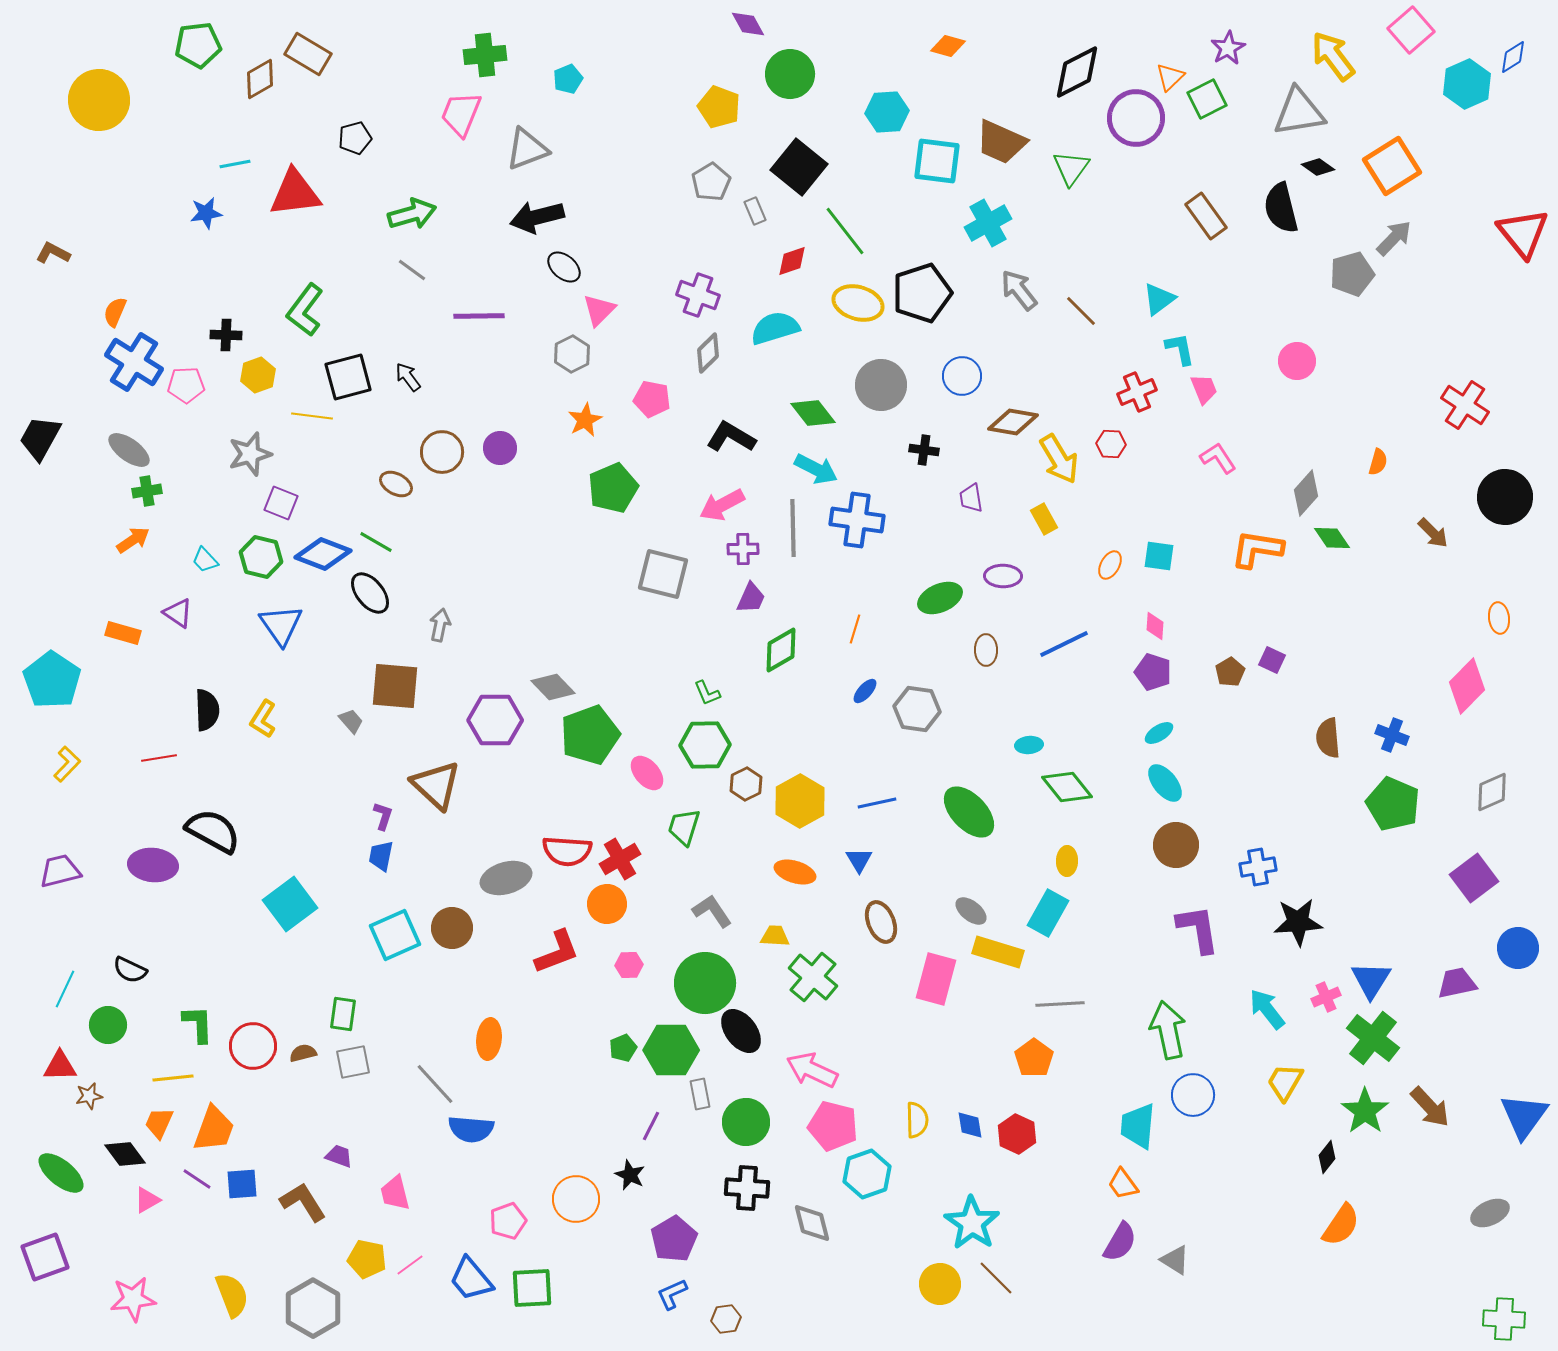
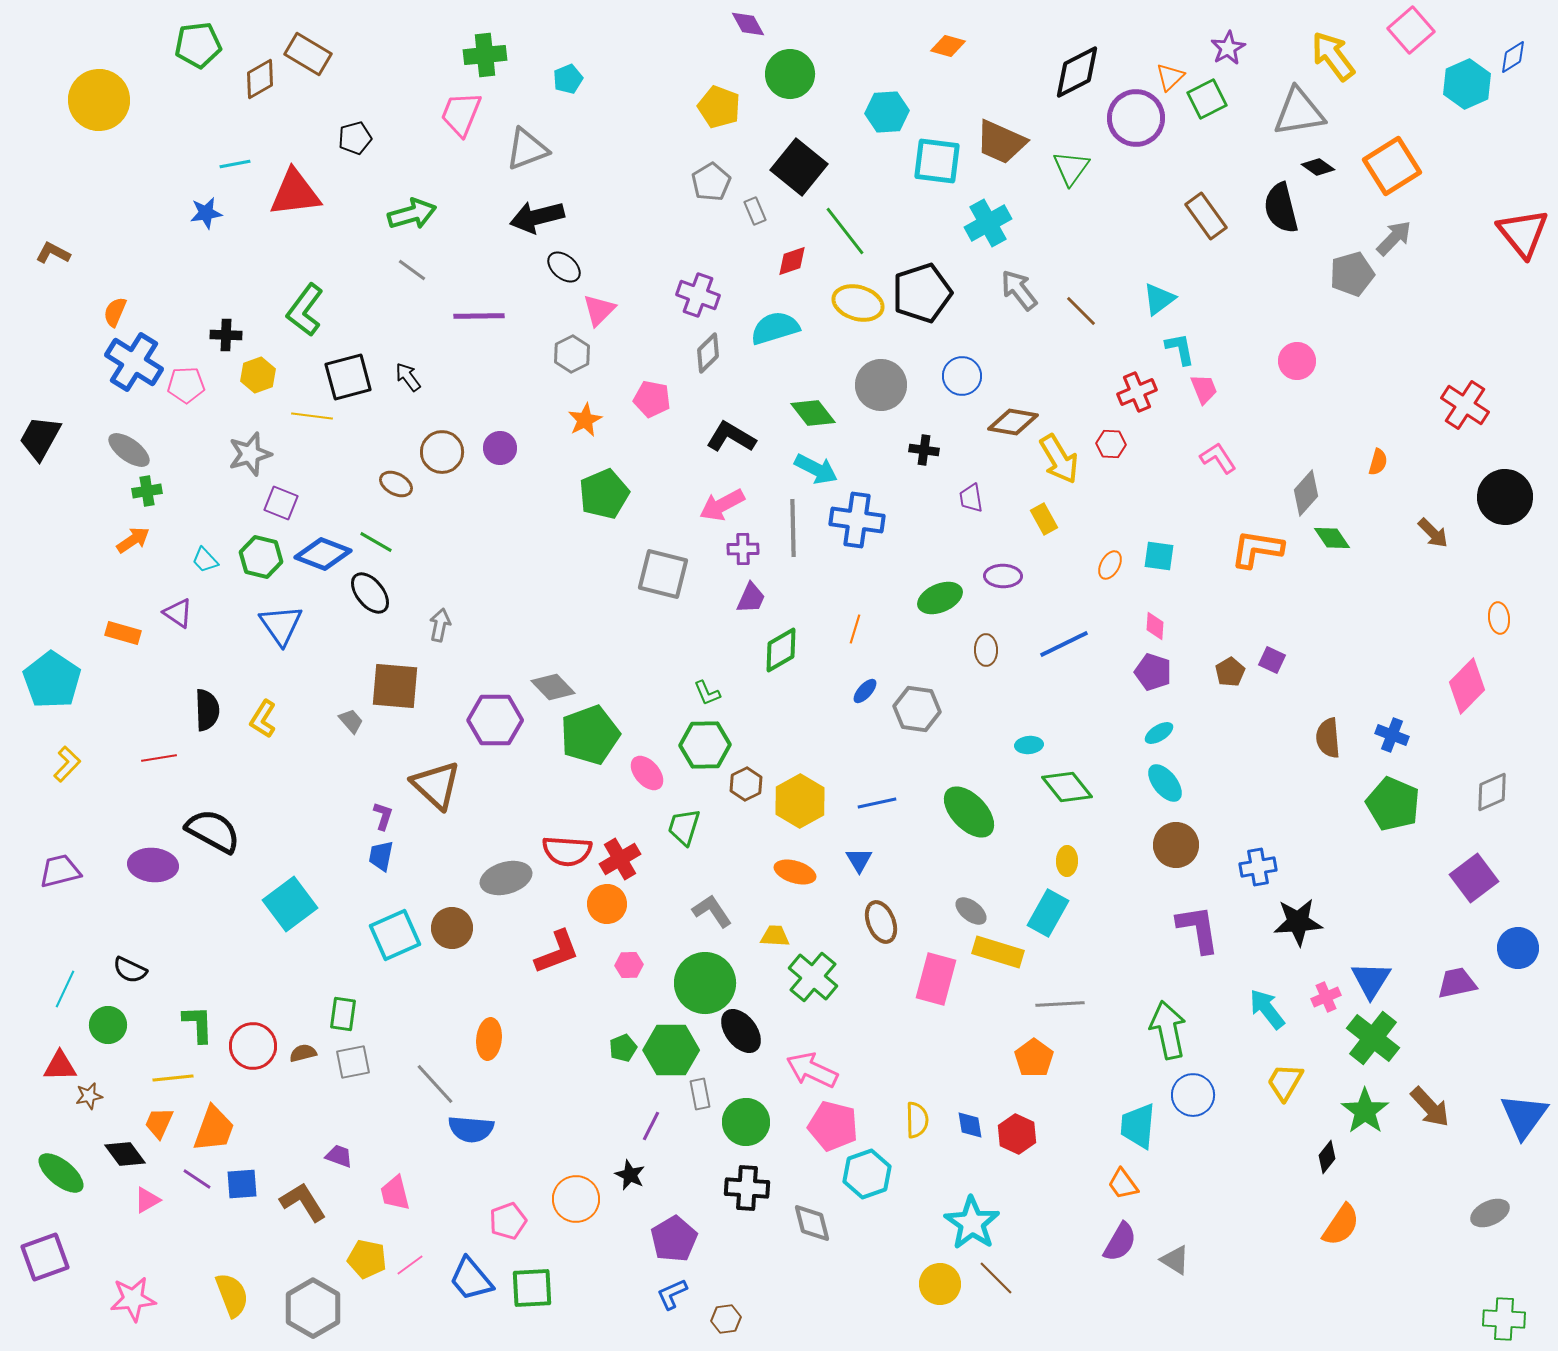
green pentagon at (613, 488): moved 9 px left, 6 px down
